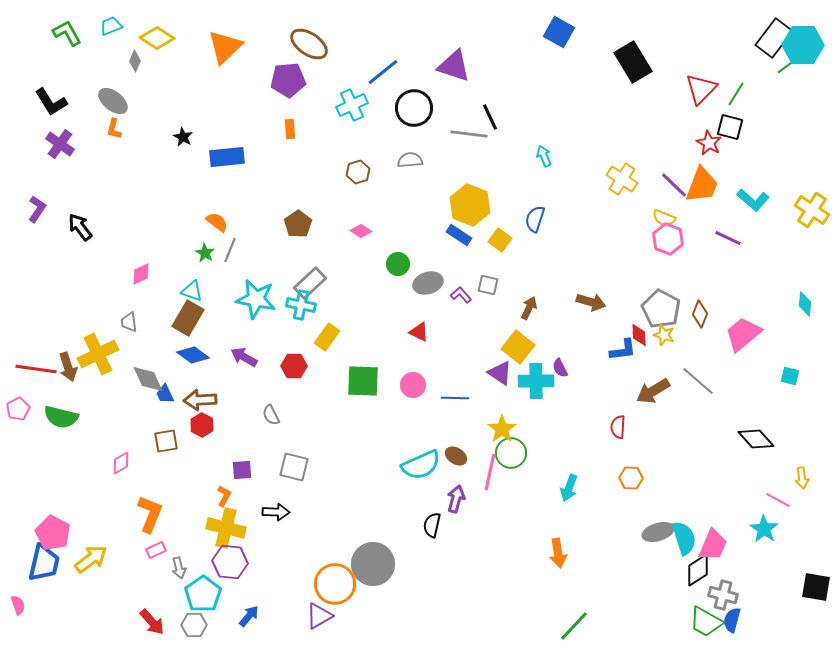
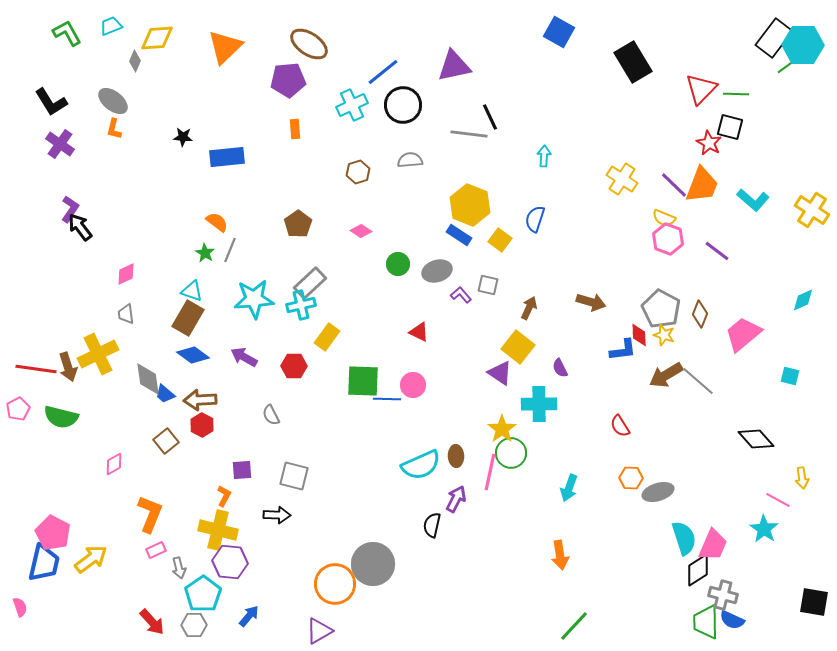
yellow diamond at (157, 38): rotated 36 degrees counterclockwise
purple triangle at (454, 66): rotated 30 degrees counterclockwise
green line at (736, 94): rotated 60 degrees clockwise
black circle at (414, 108): moved 11 px left, 3 px up
orange rectangle at (290, 129): moved 5 px right
black star at (183, 137): rotated 24 degrees counterclockwise
cyan arrow at (544, 156): rotated 25 degrees clockwise
purple L-shape at (37, 209): moved 33 px right
purple line at (728, 238): moved 11 px left, 13 px down; rotated 12 degrees clockwise
pink diamond at (141, 274): moved 15 px left
gray ellipse at (428, 283): moved 9 px right, 12 px up
cyan star at (256, 299): moved 2 px left; rotated 15 degrees counterclockwise
cyan diamond at (805, 304): moved 2 px left, 4 px up; rotated 60 degrees clockwise
cyan cross at (301, 305): rotated 24 degrees counterclockwise
gray trapezoid at (129, 322): moved 3 px left, 8 px up
gray diamond at (148, 379): rotated 16 degrees clockwise
cyan cross at (536, 381): moved 3 px right, 23 px down
brown arrow at (653, 391): moved 13 px right, 16 px up
blue trapezoid at (165, 394): rotated 25 degrees counterclockwise
blue line at (455, 398): moved 68 px left, 1 px down
red semicircle at (618, 427): moved 2 px right, 1 px up; rotated 35 degrees counterclockwise
brown square at (166, 441): rotated 30 degrees counterclockwise
brown ellipse at (456, 456): rotated 55 degrees clockwise
pink diamond at (121, 463): moved 7 px left, 1 px down
gray square at (294, 467): moved 9 px down
purple arrow at (456, 499): rotated 12 degrees clockwise
black arrow at (276, 512): moved 1 px right, 3 px down
yellow cross at (226, 528): moved 8 px left, 2 px down
gray ellipse at (658, 532): moved 40 px up
orange arrow at (558, 553): moved 2 px right, 2 px down
black square at (816, 587): moved 2 px left, 15 px down
pink semicircle at (18, 605): moved 2 px right, 2 px down
purple triangle at (319, 616): moved 15 px down
blue semicircle at (732, 620): rotated 80 degrees counterclockwise
green trapezoid at (706, 622): rotated 60 degrees clockwise
